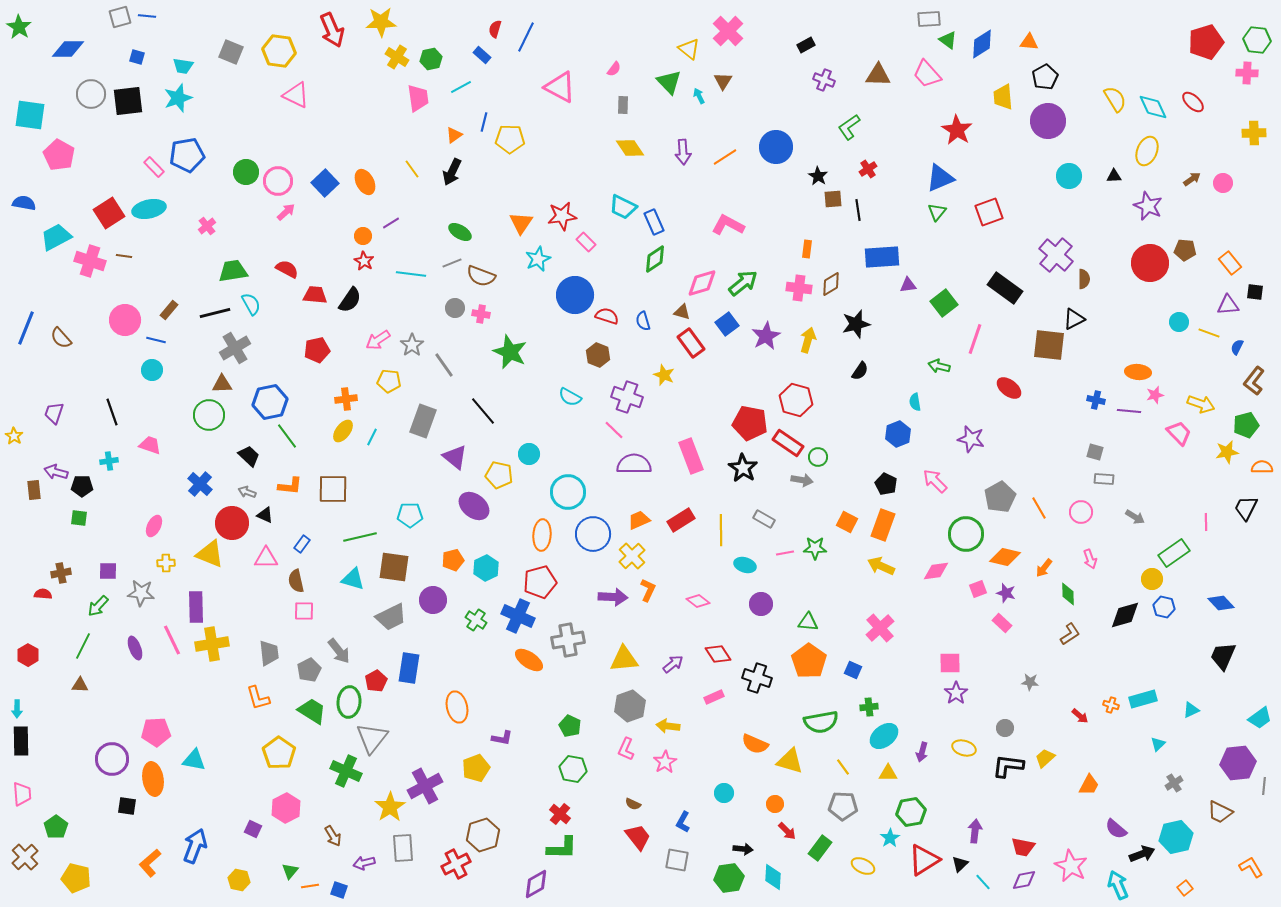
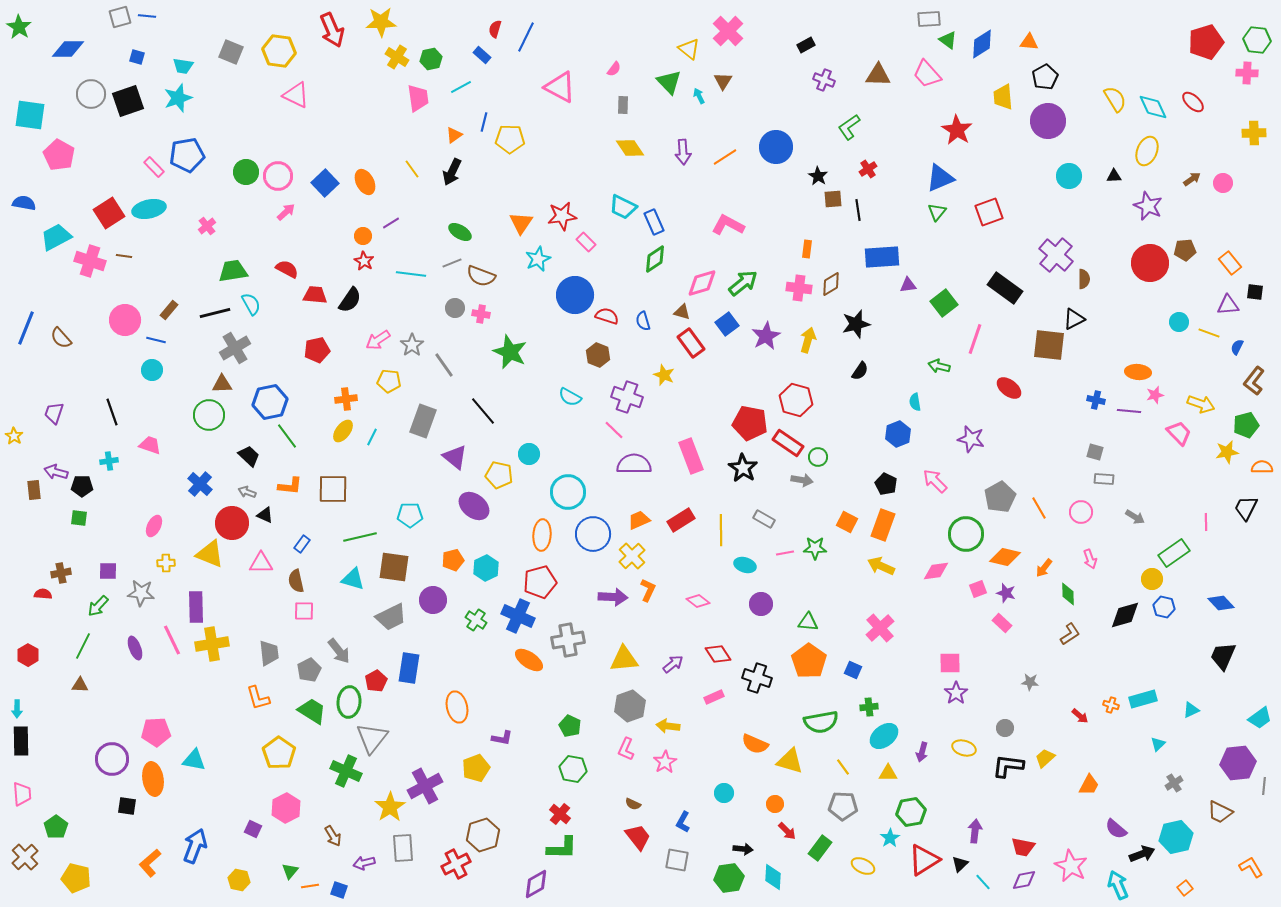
black square at (128, 101): rotated 12 degrees counterclockwise
pink circle at (278, 181): moved 5 px up
brown pentagon at (1185, 250): rotated 10 degrees counterclockwise
pink triangle at (266, 558): moved 5 px left, 5 px down
